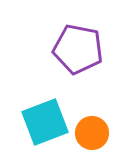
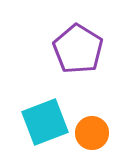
purple pentagon: rotated 21 degrees clockwise
